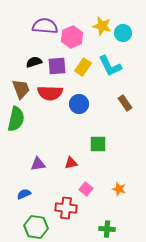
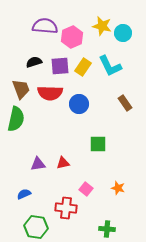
purple square: moved 3 px right
red triangle: moved 8 px left
orange star: moved 1 px left, 1 px up
